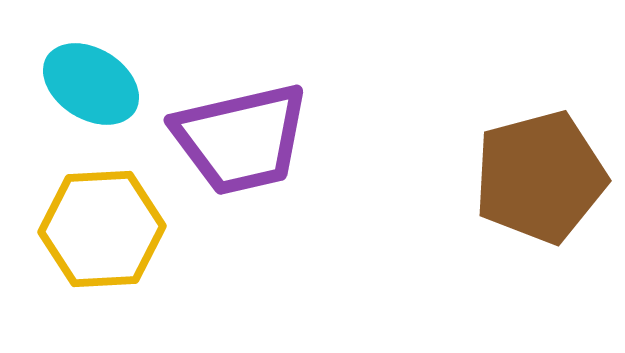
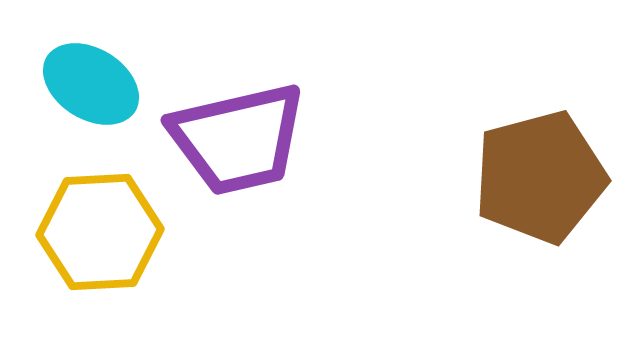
purple trapezoid: moved 3 px left
yellow hexagon: moved 2 px left, 3 px down
